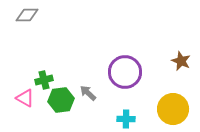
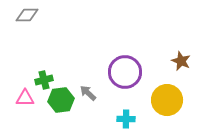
pink triangle: rotated 30 degrees counterclockwise
yellow circle: moved 6 px left, 9 px up
